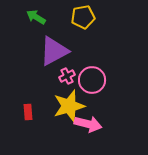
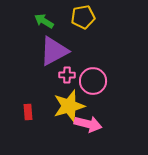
green arrow: moved 8 px right, 4 px down
pink cross: moved 1 px up; rotated 28 degrees clockwise
pink circle: moved 1 px right, 1 px down
